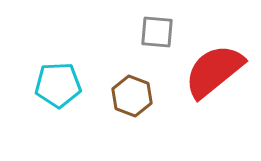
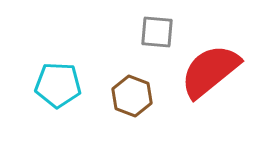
red semicircle: moved 4 px left
cyan pentagon: rotated 6 degrees clockwise
